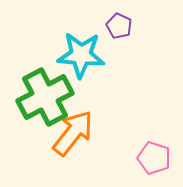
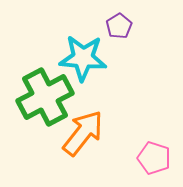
purple pentagon: rotated 15 degrees clockwise
cyan star: moved 2 px right, 3 px down
orange arrow: moved 10 px right
